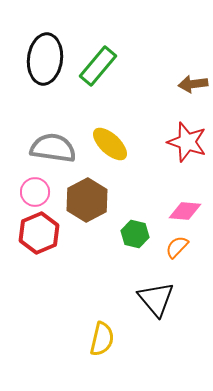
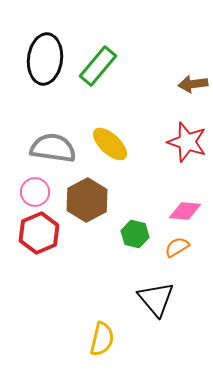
orange semicircle: rotated 15 degrees clockwise
